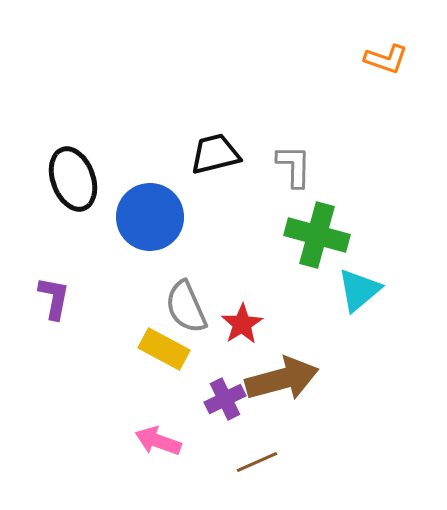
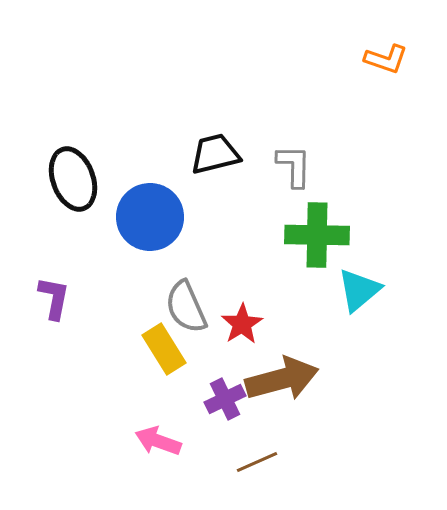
green cross: rotated 14 degrees counterclockwise
yellow rectangle: rotated 30 degrees clockwise
